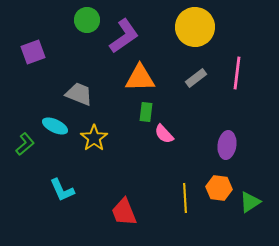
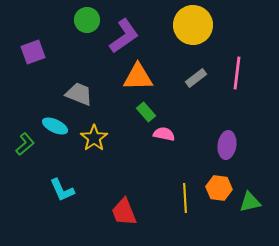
yellow circle: moved 2 px left, 2 px up
orange triangle: moved 2 px left, 1 px up
green rectangle: rotated 48 degrees counterclockwise
pink semicircle: rotated 145 degrees clockwise
green triangle: rotated 20 degrees clockwise
